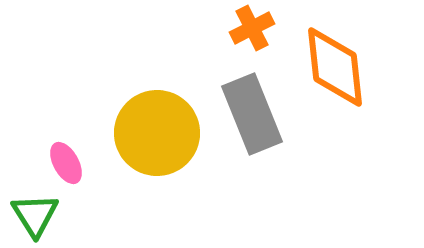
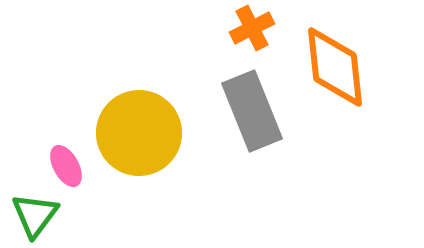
gray rectangle: moved 3 px up
yellow circle: moved 18 px left
pink ellipse: moved 3 px down
green triangle: rotated 9 degrees clockwise
